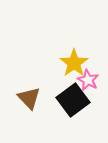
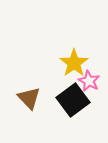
pink star: moved 1 px right, 1 px down
